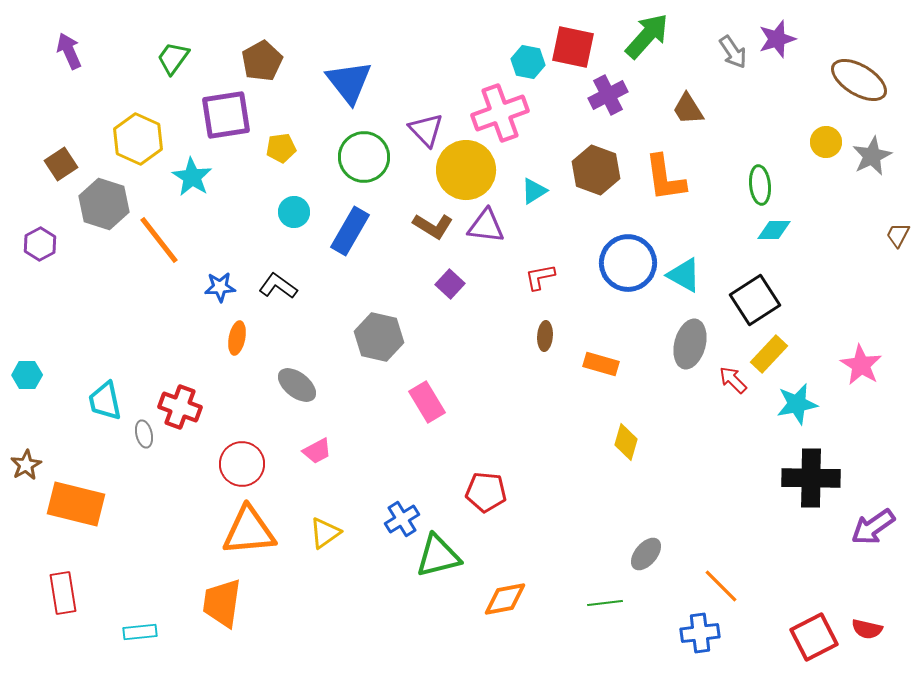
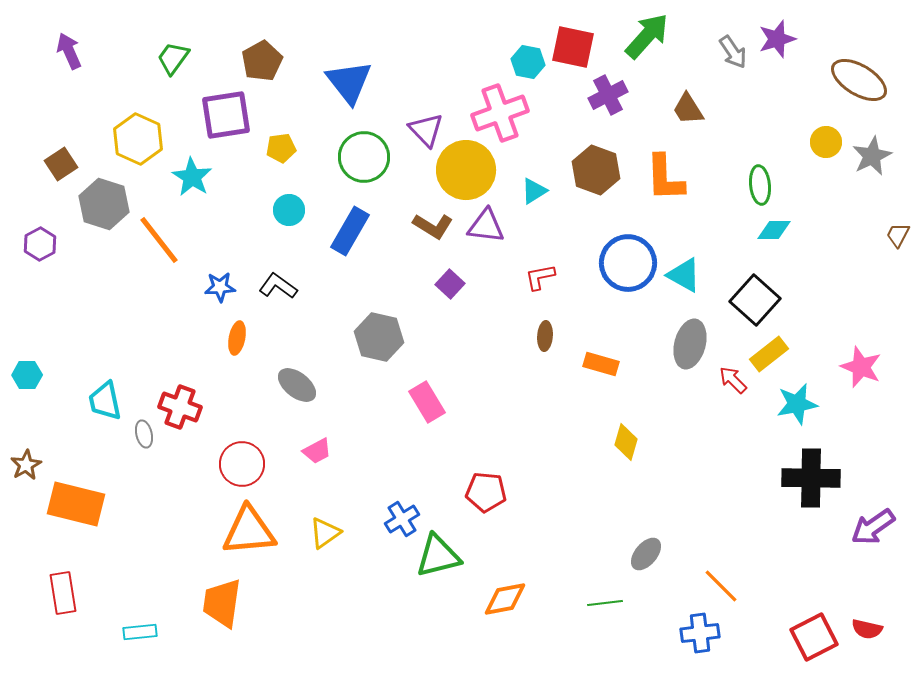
orange L-shape at (665, 178): rotated 6 degrees clockwise
cyan circle at (294, 212): moved 5 px left, 2 px up
black square at (755, 300): rotated 15 degrees counterclockwise
yellow rectangle at (769, 354): rotated 9 degrees clockwise
pink star at (861, 365): moved 2 px down; rotated 9 degrees counterclockwise
